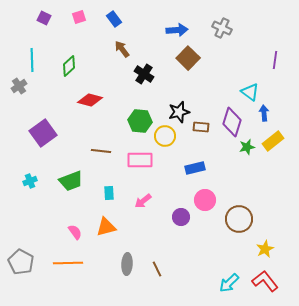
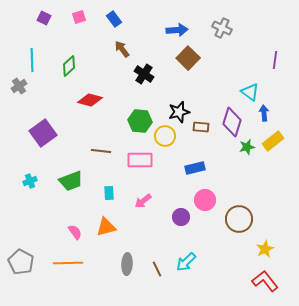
cyan arrow at (229, 283): moved 43 px left, 21 px up
